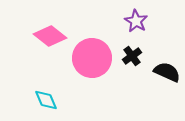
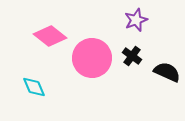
purple star: moved 1 px up; rotated 20 degrees clockwise
black cross: rotated 18 degrees counterclockwise
cyan diamond: moved 12 px left, 13 px up
